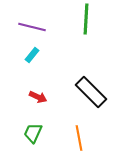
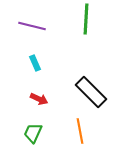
purple line: moved 1 px up
cyan rectangle: moved 3 px right, 8 px down; rotated 63 degrees counterclockwise
red arrow: moved 1 px right, 2 px down
orange line: moved 1 px right, 7 px up
